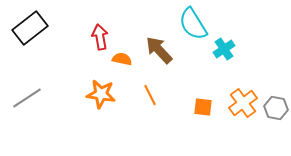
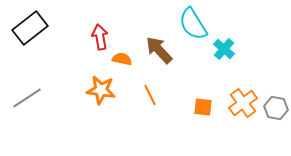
cyan cross: rotated 15 degrees counterclockwise
orange star: moved 4 px up
